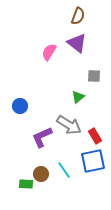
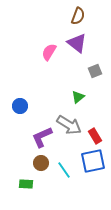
gray square: moved 1 px right, 5 px up; rotated 24 degrees counterclockwise
brown circle: moved 11 px up
